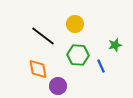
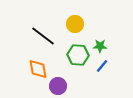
green star: moved 15 px left, 1 px down; rotated 16 degrees clockwise
blue line: moved 1 px right; rotated 64 degrees clockwise
